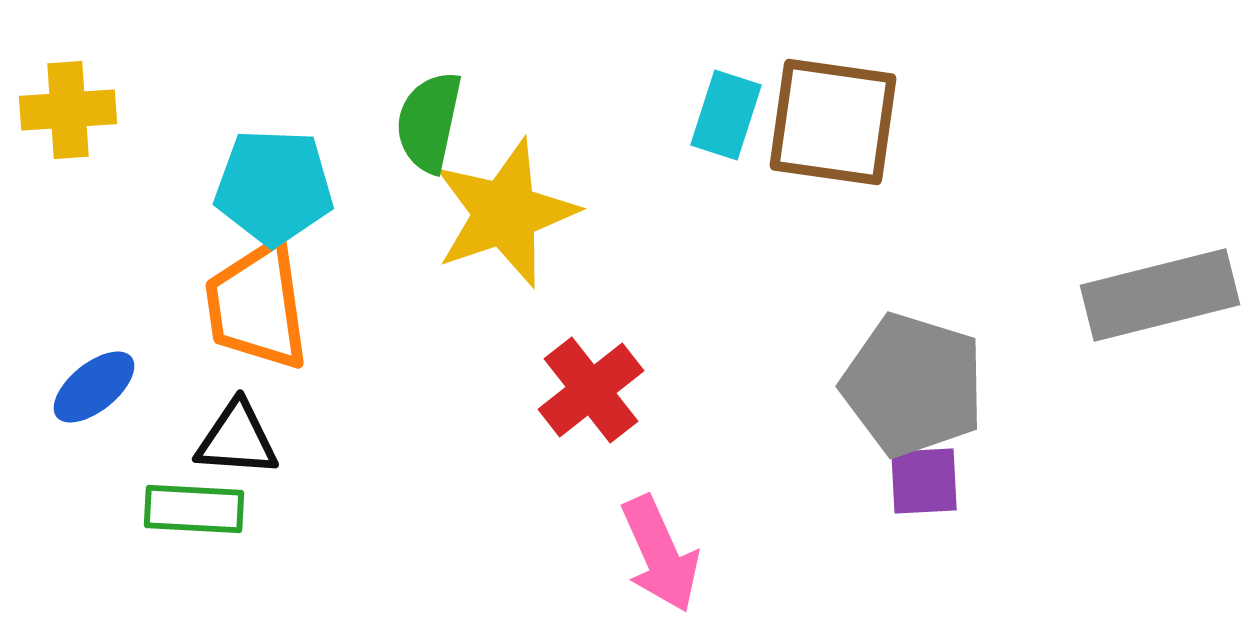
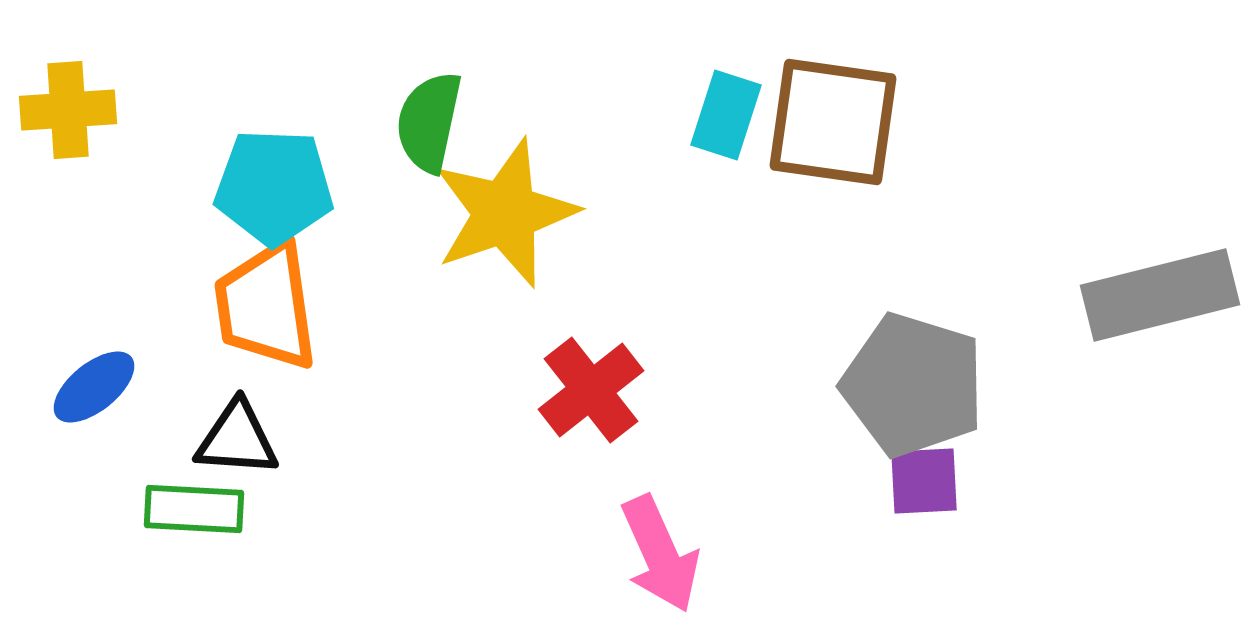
orange trapezoid: moved 9 px right
